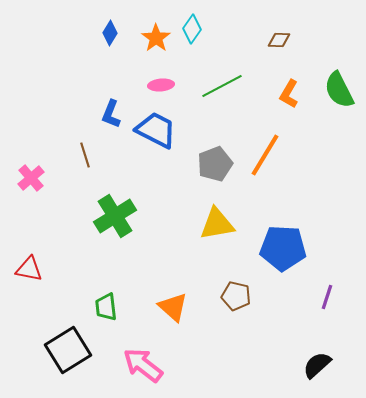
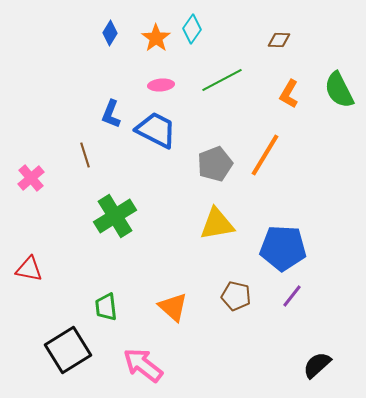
green line: moved 6 px up
purple line: moved 35 px left, 1 px up; rotated 20 degrees clockwise
